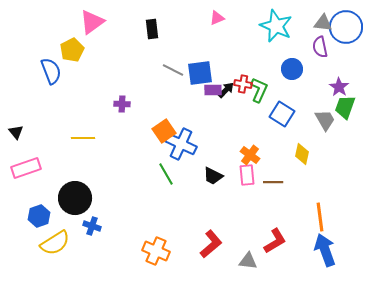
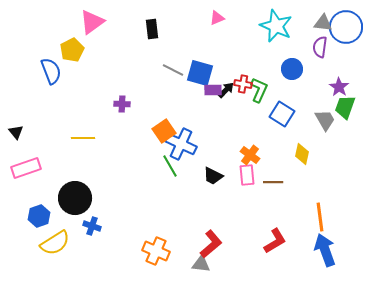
purple semicircle at (320, 47): rotated 20 degrees clockwise
blue square at (200, 73): rotated 24 degrees clockwise
green line at (166, 174): moved 4 px right, 8 px up
gray triangle at (248, 261): moved 47 px left, 3 px down
